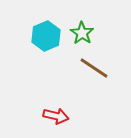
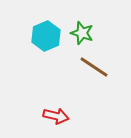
green star: rotated 15 degrees counterclockwise
brown line: moved 1 px up
